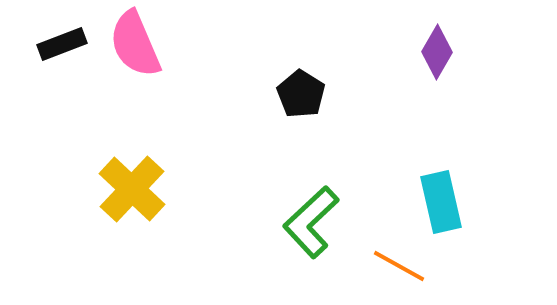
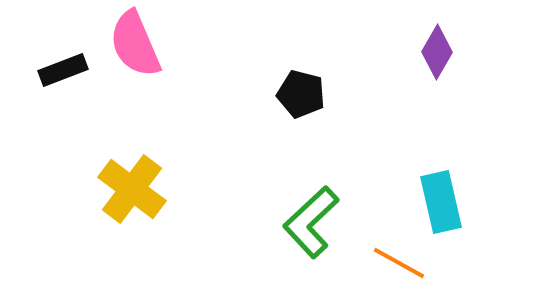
black rectangle: moved 1 px right, 26 px down
black pentagon: rotated 18 degrees counterclockwise
yellow cross: rotated 6 degrees counterclockwise
orange line: moved 3 px up
